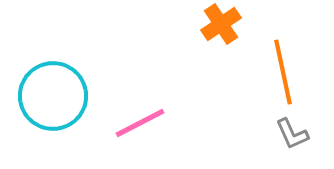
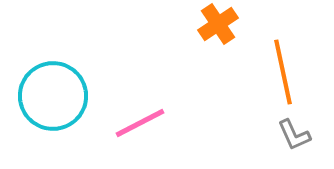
orange cross: moved 3 px left
gray L-shape: moved 2 px right, 1 px down
